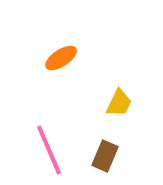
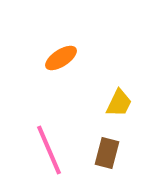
brown rectangle: moved 2 px right, 3 px up; rotated 8 degrees counterclockwise
